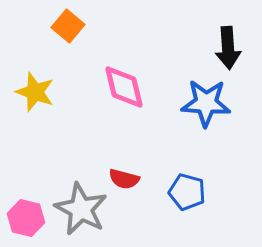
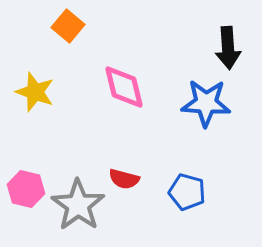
gray star: moved 3 px left, 4 px up; rotated 8 degrees clockwise
pink hexagon: moved 29 px up
